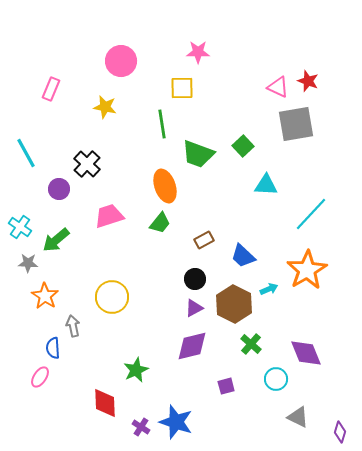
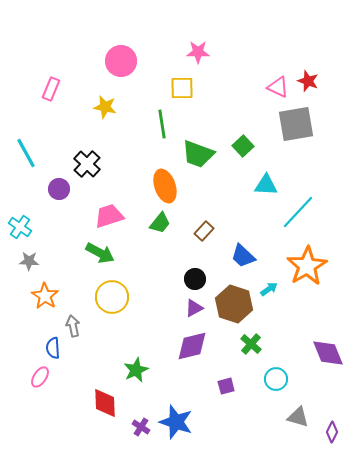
cyan line at (311, 214): moved 13 px left, 2 px up
green arrow at (56, 240): moved 44 px right, 13 px down; rotated 112 degrees counterclockwise
brown rectangle at (204, 240): moved 9 px up; rotated 18 degrees counterclockwise
gray star at (28, 263): moved 1 px right, 2 px up
orange star at (307, 270): moved 4 px up
cyan arrow at (269, 289): rotated 12 degrees counterclockwise
brown hexagon at (234, 304): rotated 9 degrees counterclockwise
purple diamond at (306, 353): moved 22 px right
gray triangle at (298, 417): rotated 10 degrees counterclockwise
purple diamond at (340, 432): moved 8 px left; rotated 10 degrees clockwise
